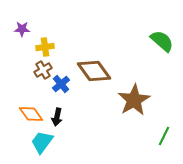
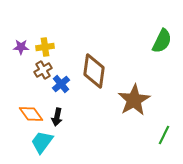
purple star: moved 1 px left, 18 px down
green semicircle: rotated 75 degrees clockwise
brown diamond: rotated 44 degrees clockwise
green line: moved 1 px up
